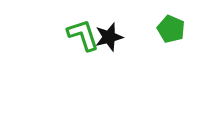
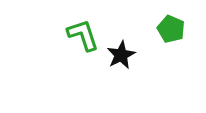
black star: moved 12 px right, 18 px down; rotated 12 degrees counterclockwise
